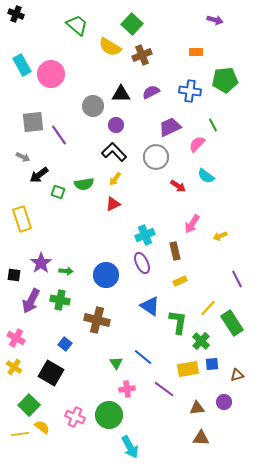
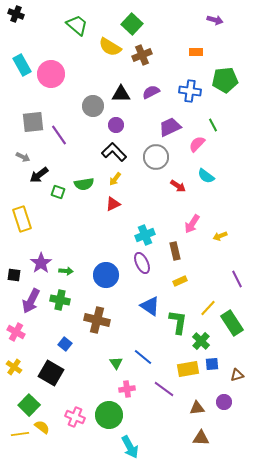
pink cross at (16, 338): moved 6 px up
